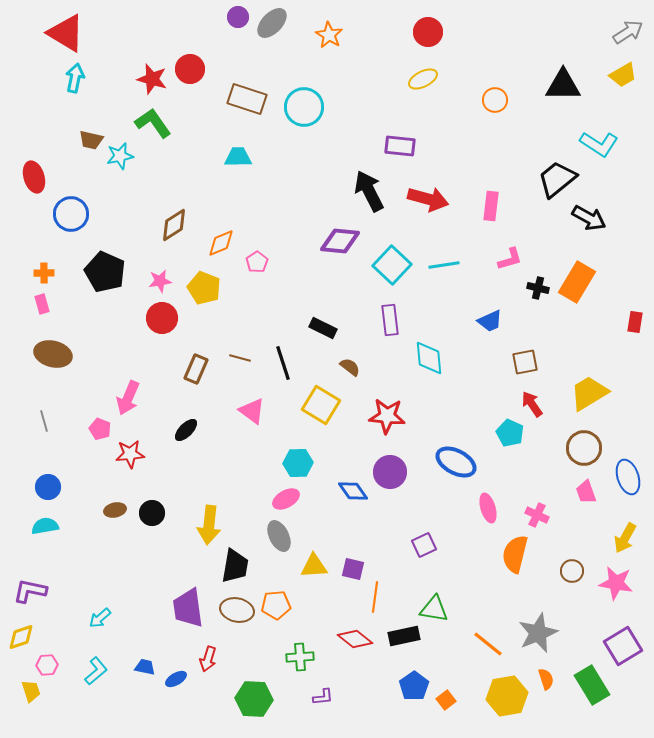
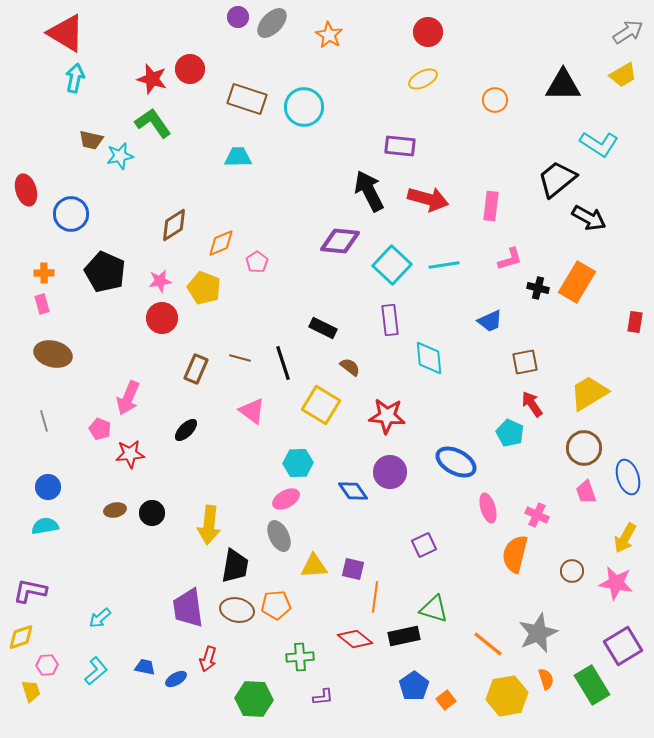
red ellipse at (34, 177): moved 8 px left, 13 px down
green triangle at (434, 609): rotated 8 degrees clockwise
